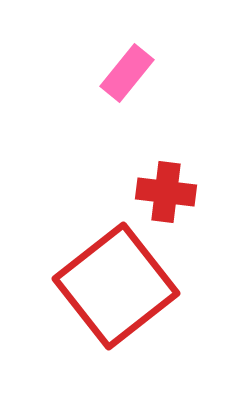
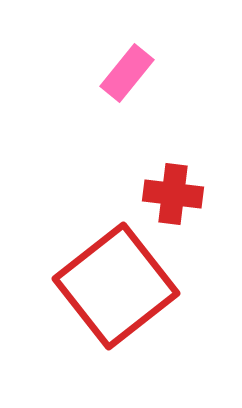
red cross: moved 7 px right, 2 px down
